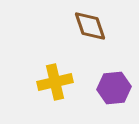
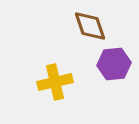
purple hexagon: moved 24 px up
